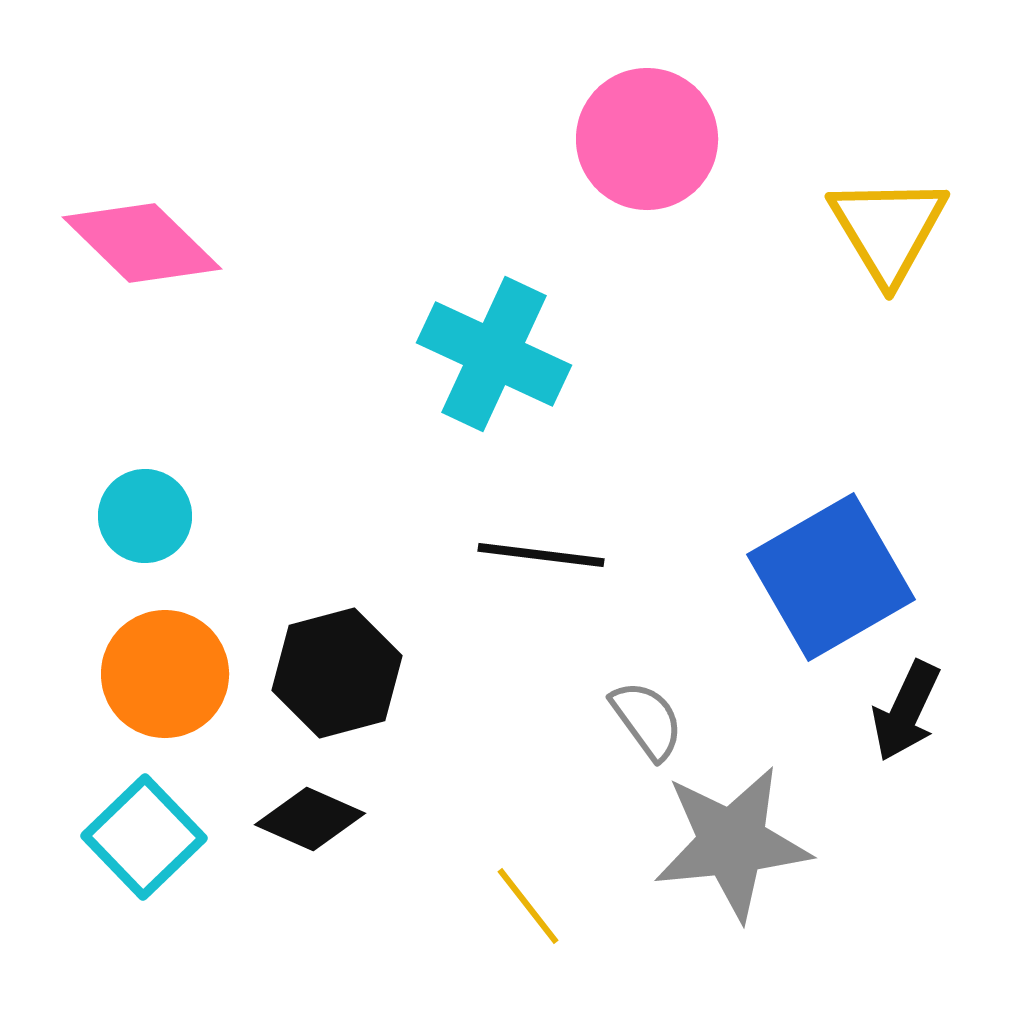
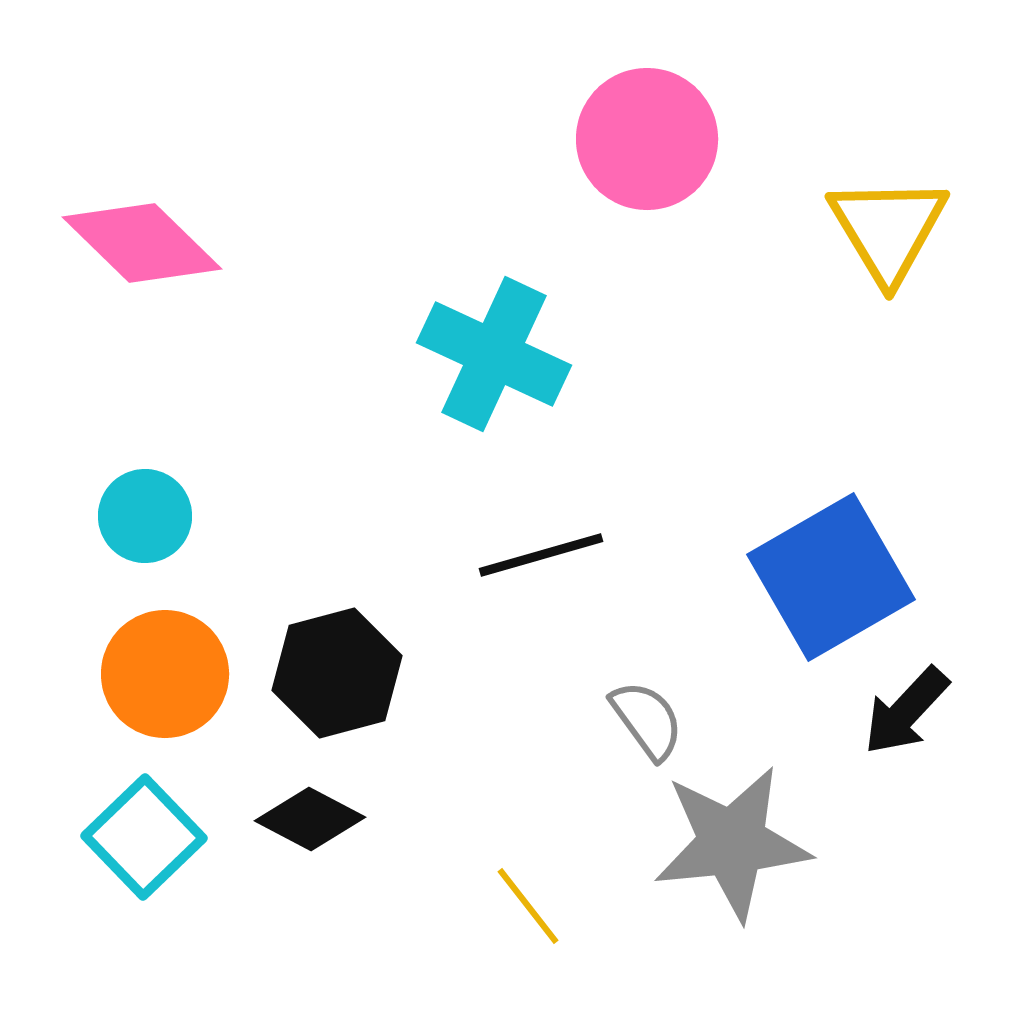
black line: rotated 23 degrees counterclockwise
black arrow: rotated 18 degrees clockwise
black diamond: rotated 4 degrees clockwise
